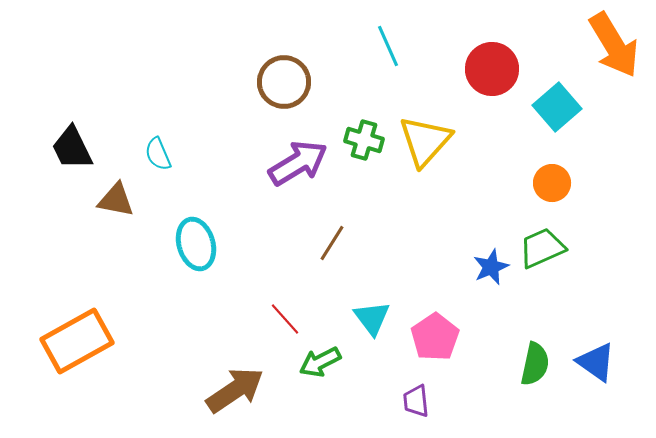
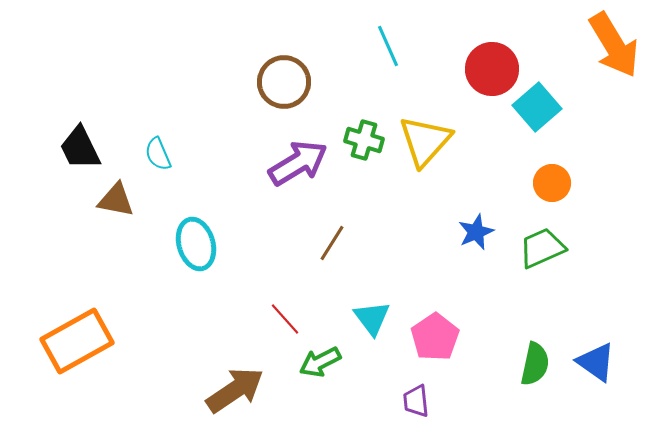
cyan square: moved 20 px left
black trapezoid: moved 8 px right
blue star: moved 15 px left, 35 px up
